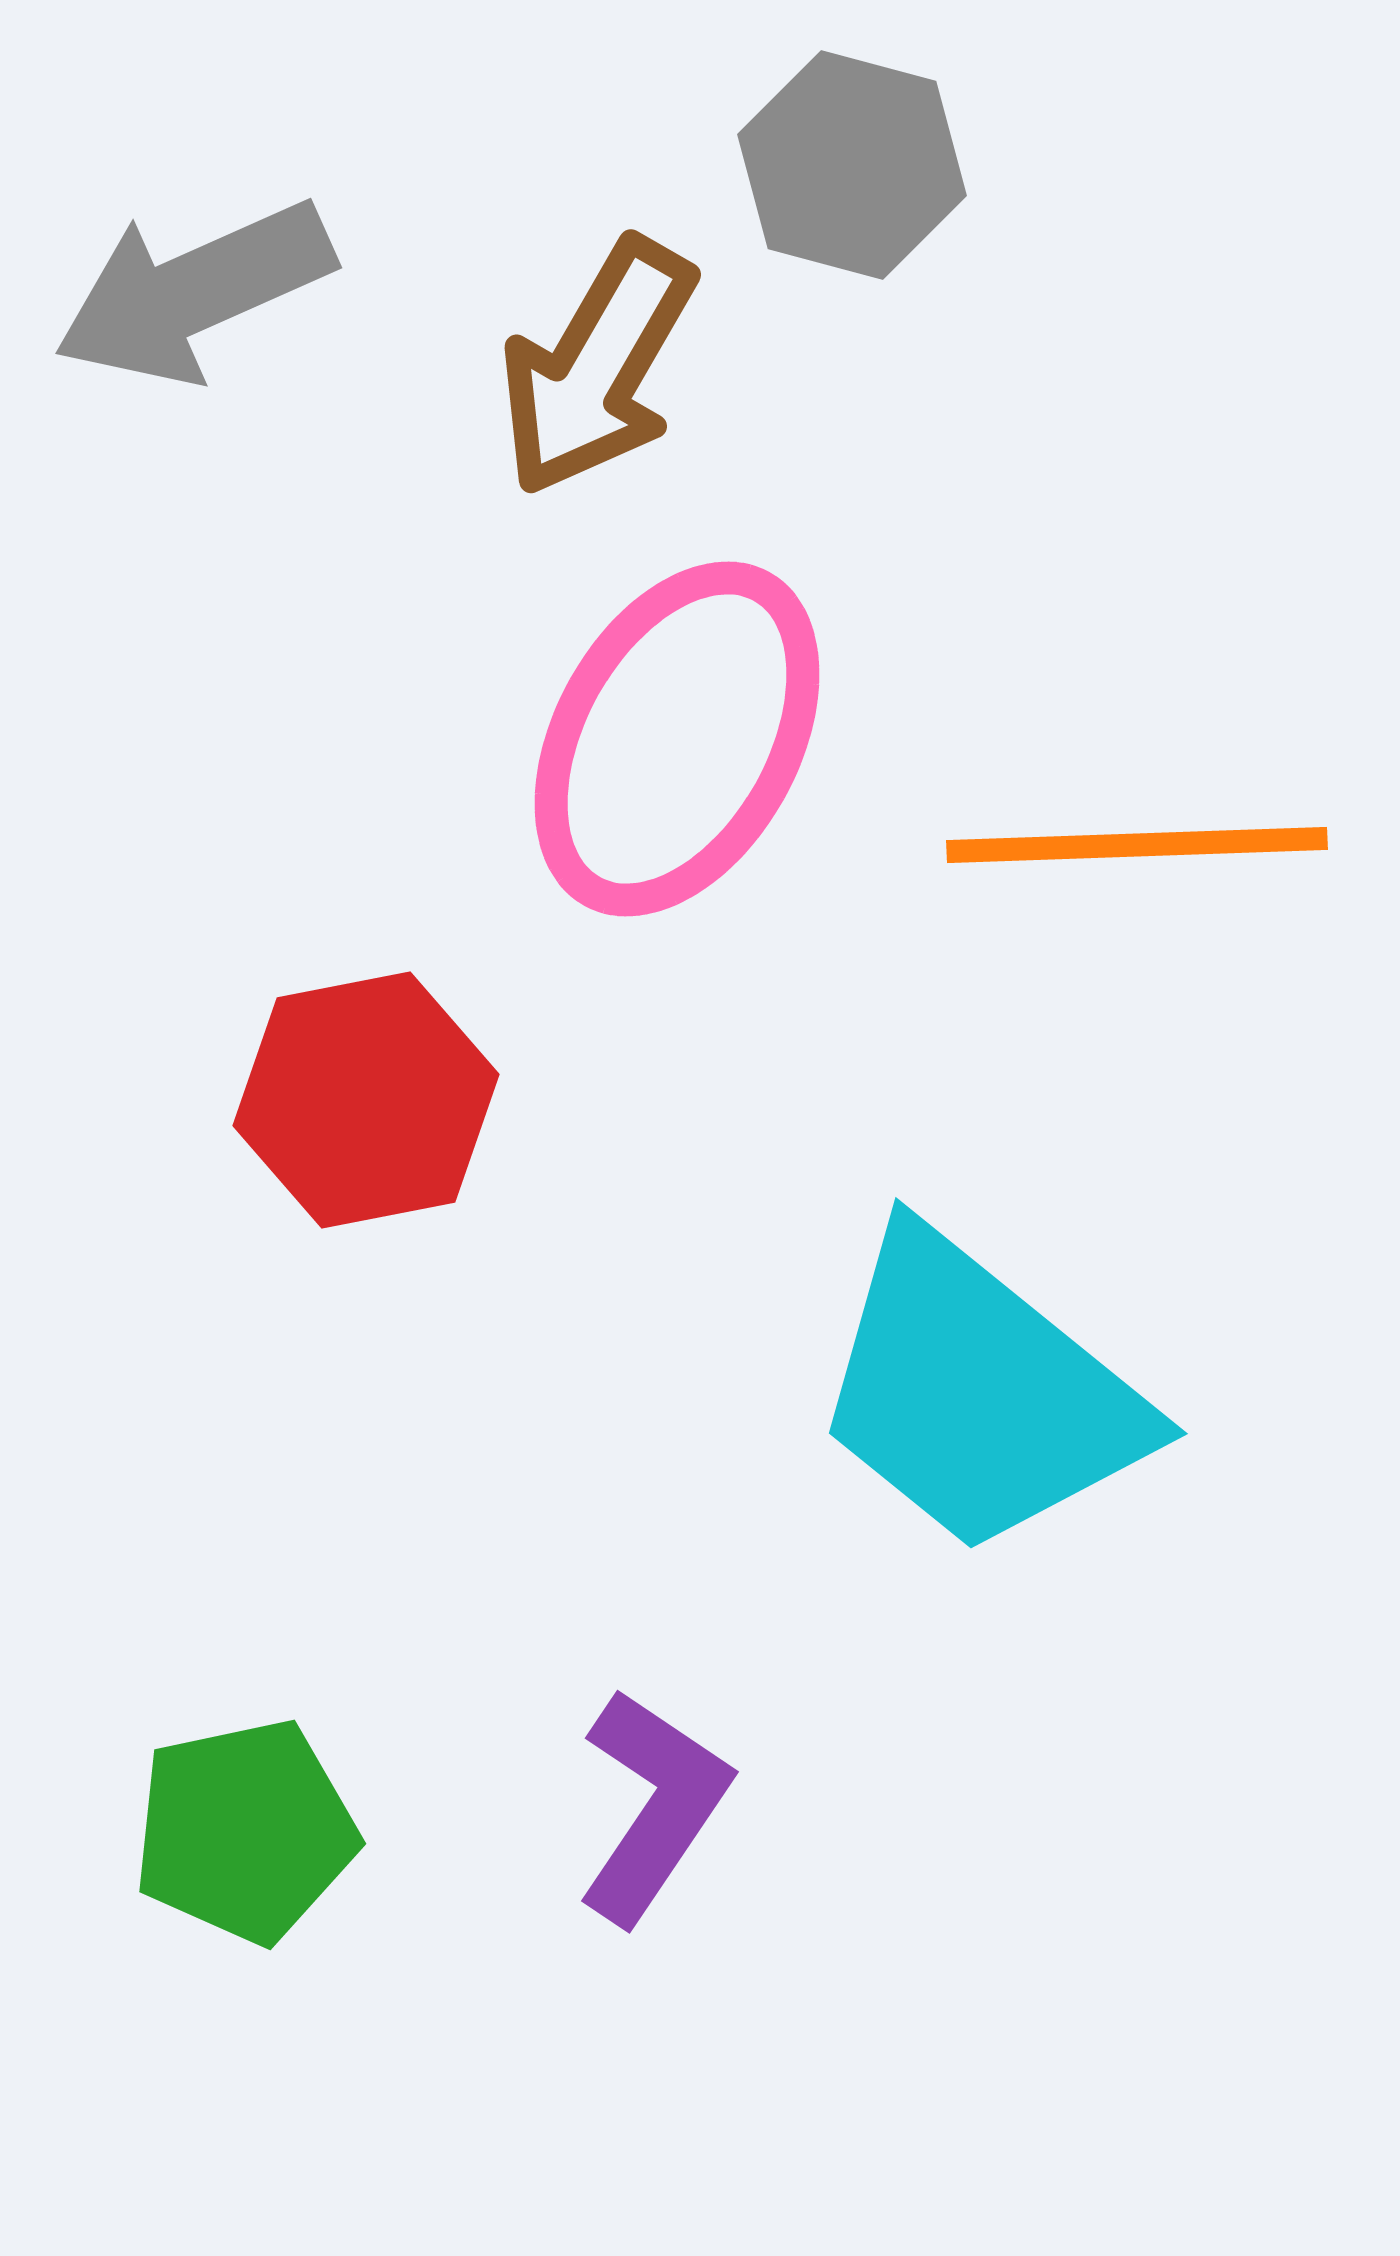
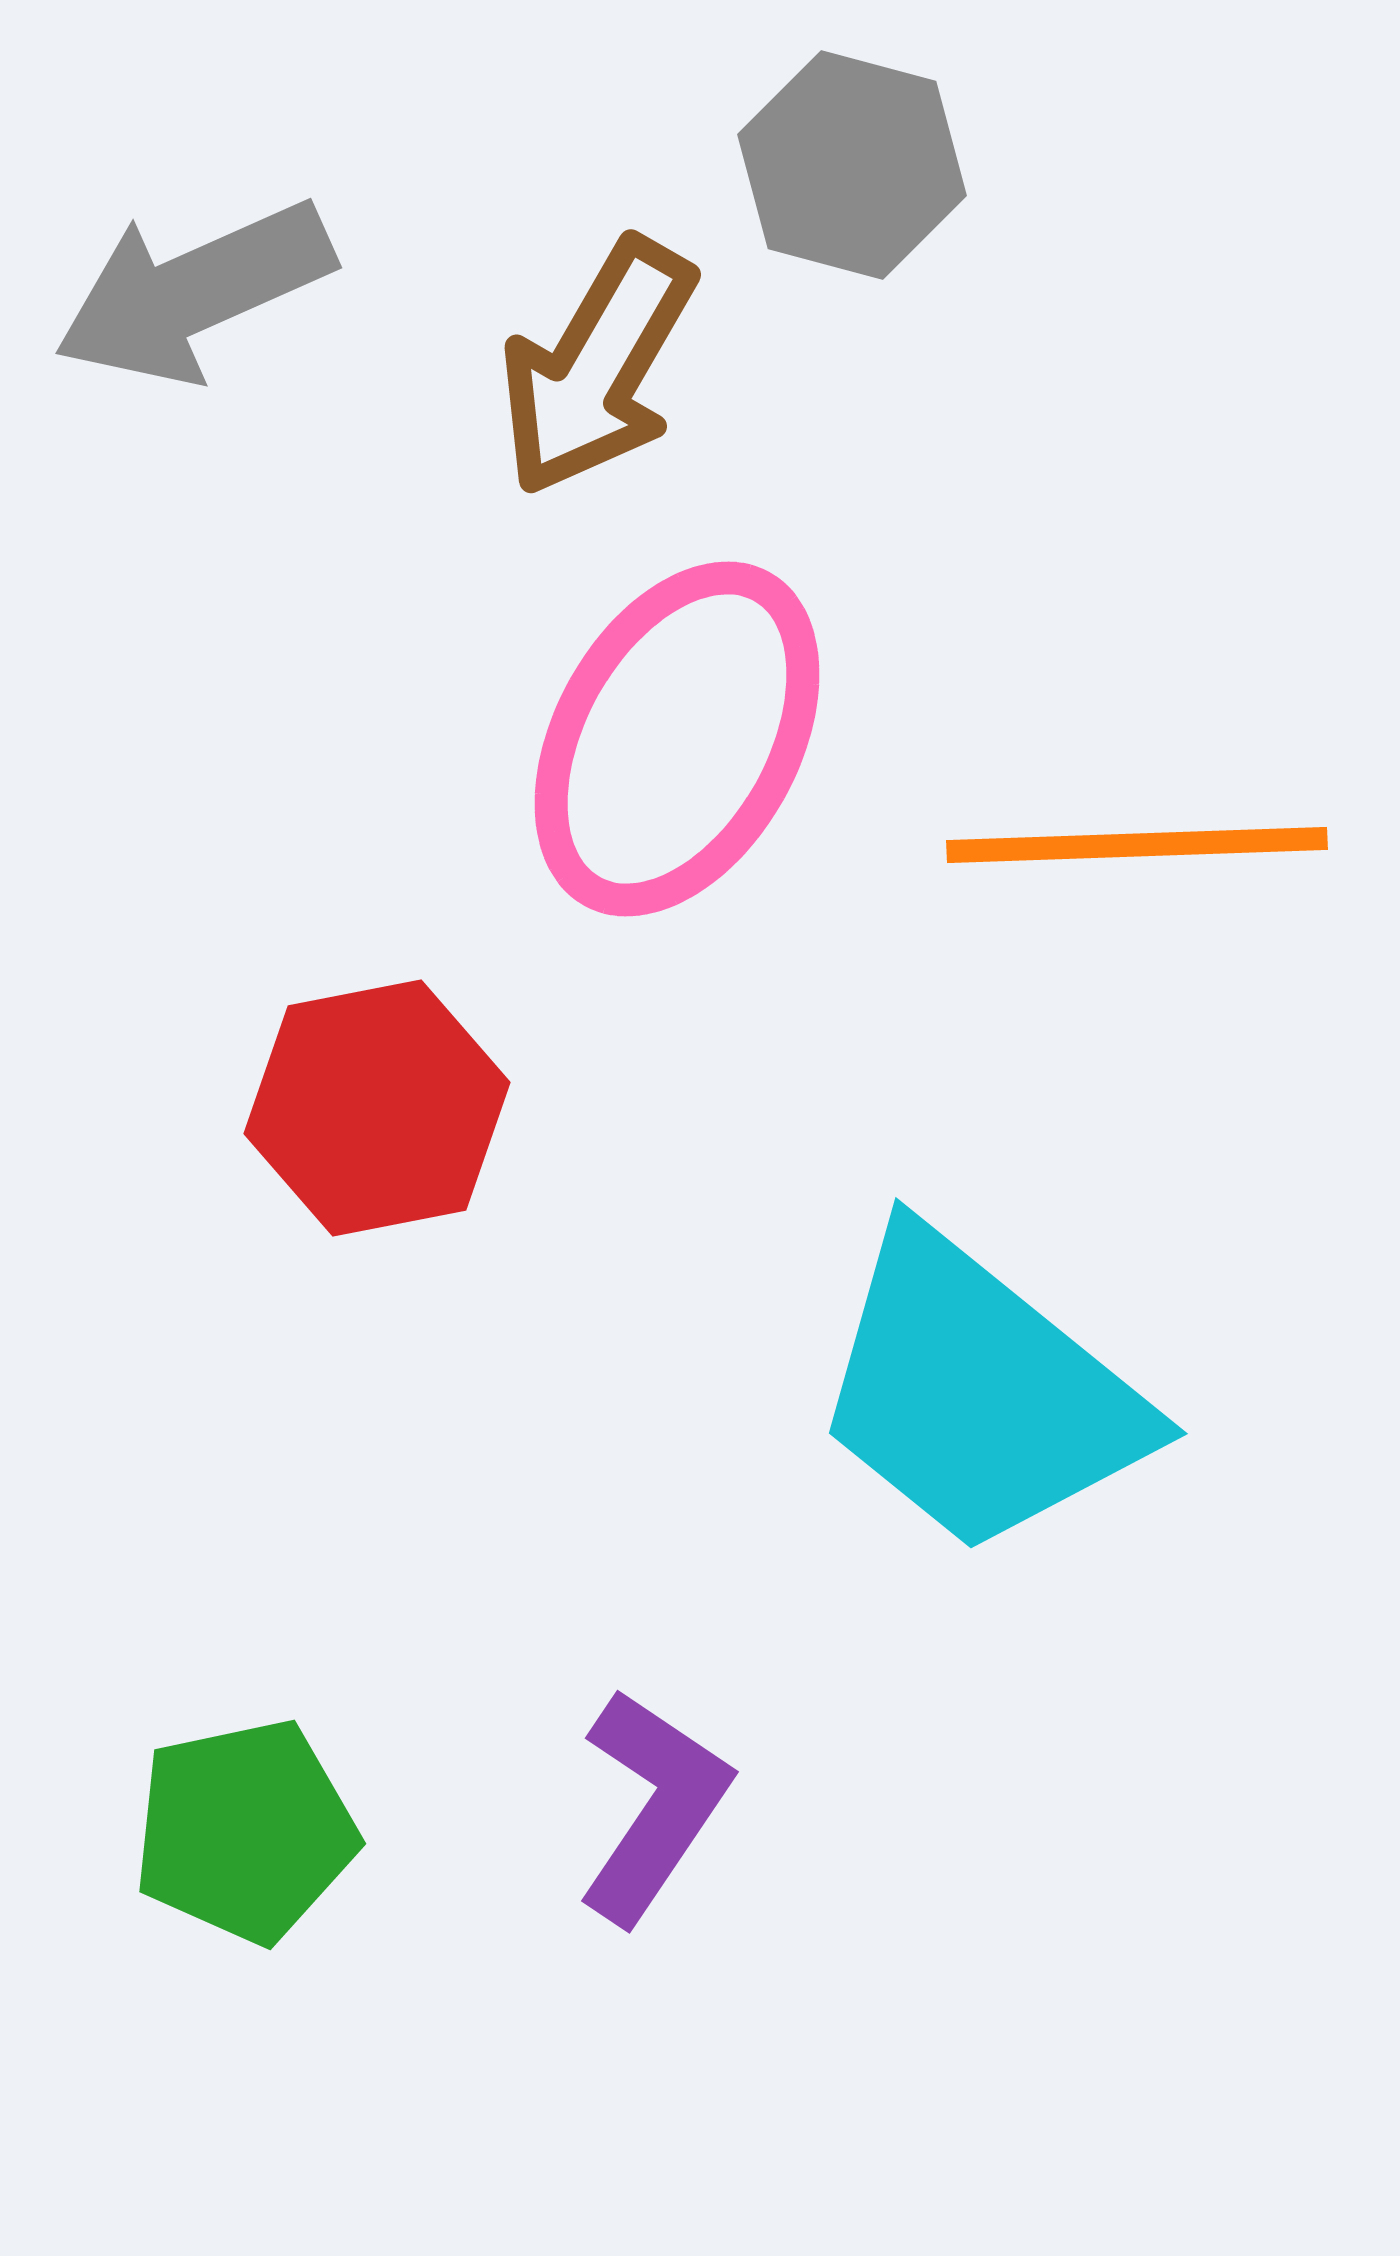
red hexagon: moved 11 px right, 8 px down
